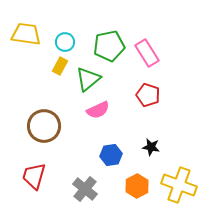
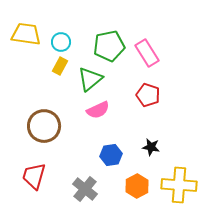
cyan circle: moved 4 px left
green triangle: moved 2 px right
yellow cross: rotated 16 degrees counterclockwise
